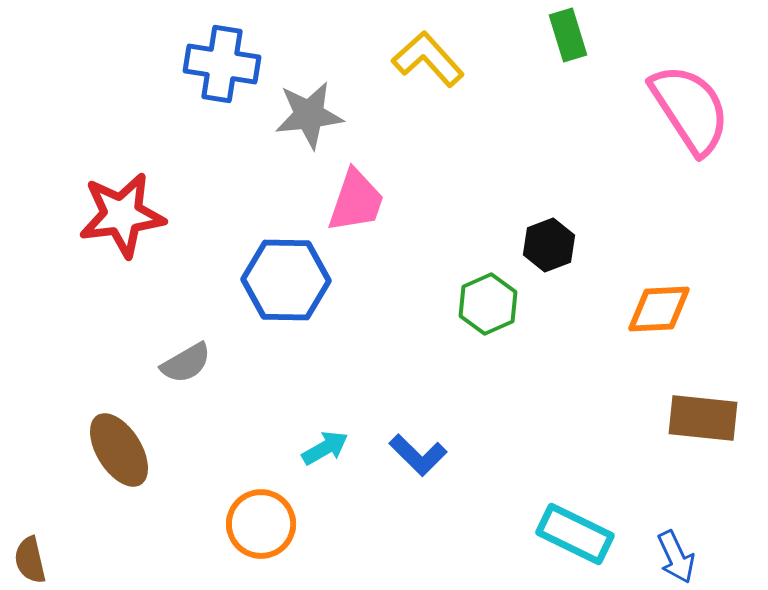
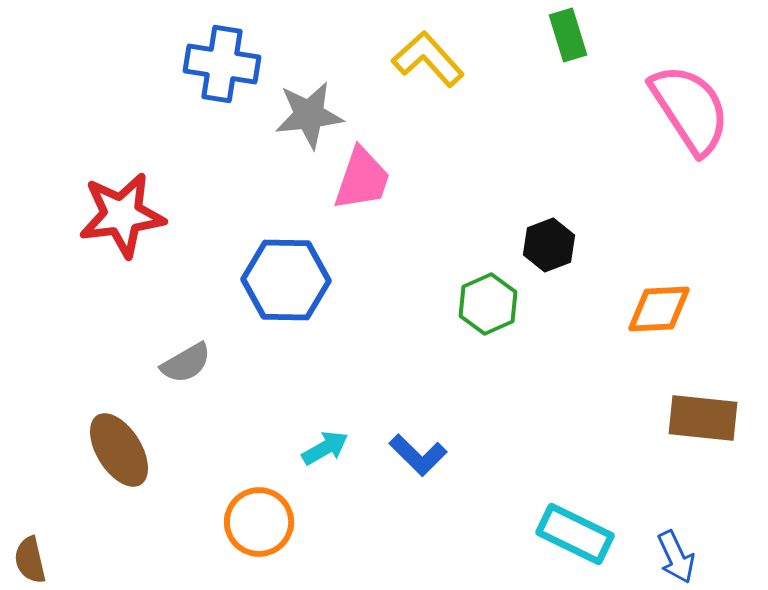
pink trapezoid: moved 6 px right, 22 px up
orange circle: moved 2 px left, 2 px up
